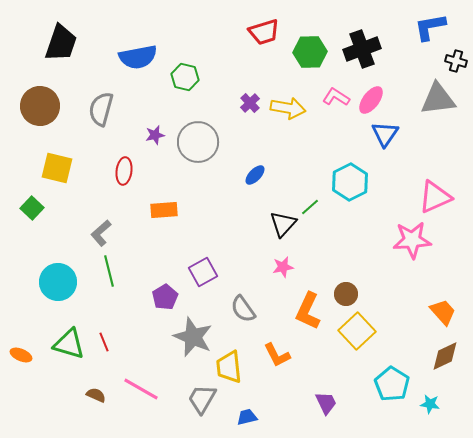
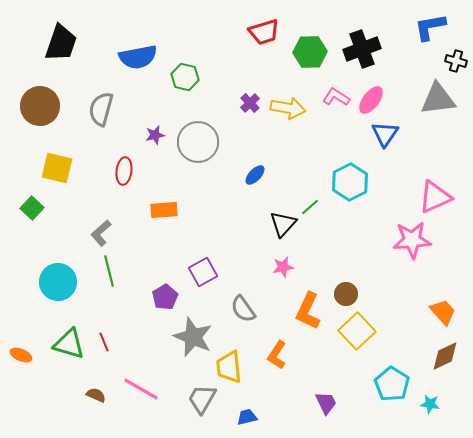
orange L-shape at (277, 355): rotated 60 degrees clockwise
